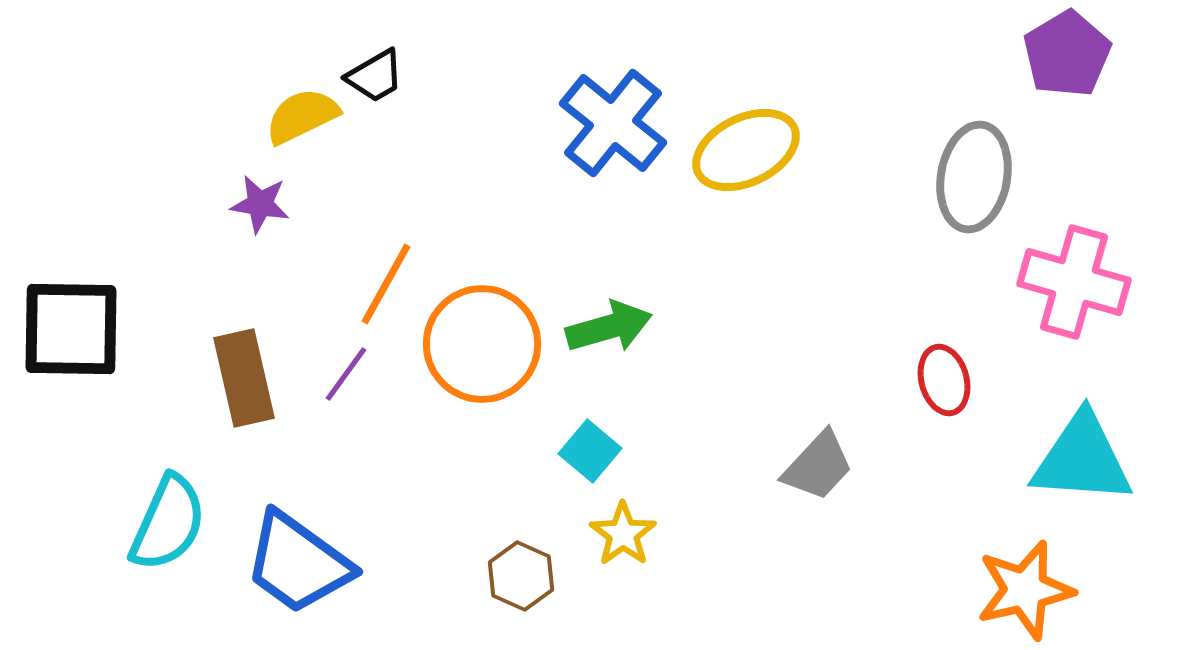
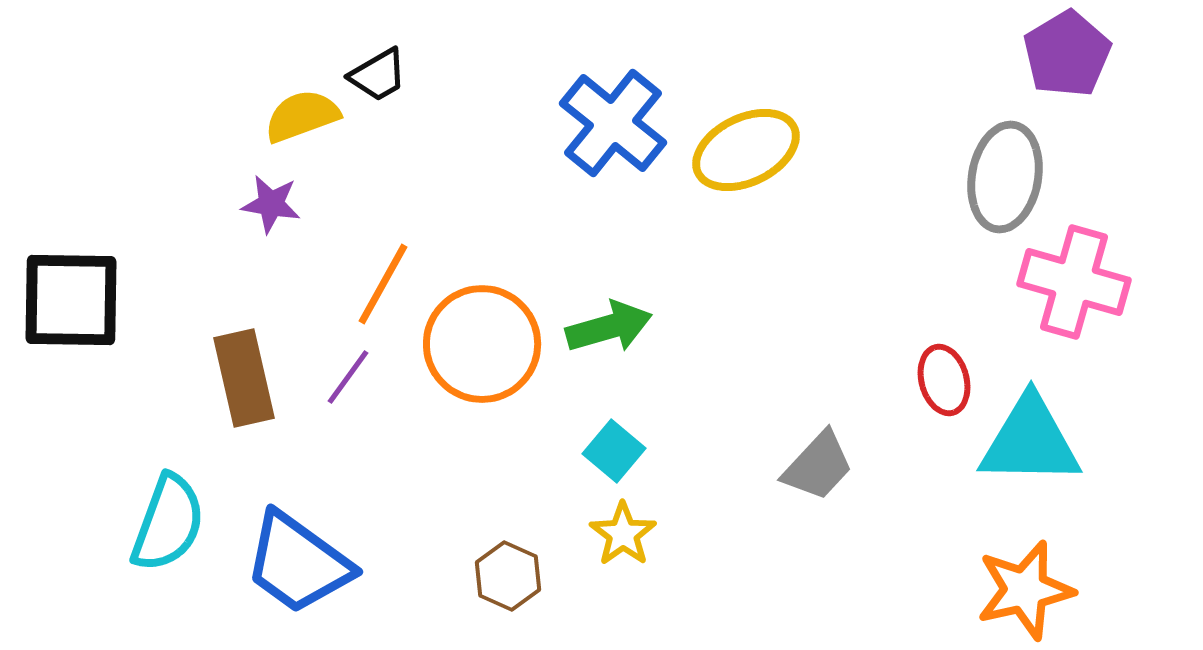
black trapezoid: moved 3 px right, 1 px up
yellow semicircle: rotated 6 degrees clockwise
gray ellipse: moved 31 px right
purple star: moved 11 px right
orange line: moved 3 px left
black square: moved 29 px up
purple line: moved 2 px right, 3 px down
cyan square: moved 24 px right
cyan triangle: moved 52 px left, 18 px up; rotated 3 degrees counterclockwise
cyan semicircle: rotated 4 degrees counterclockwise
brown hexagon: moved 13 px left
